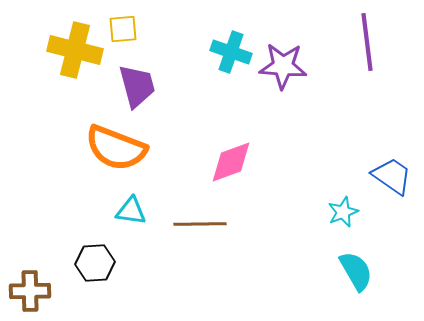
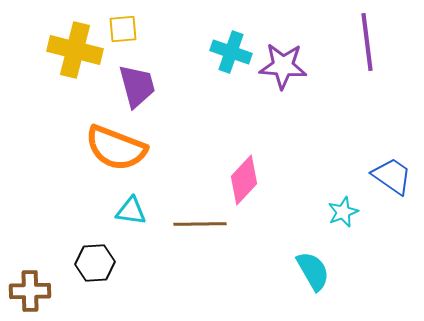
pink diamond: moved 13 px right, 18 px down; rotated 27 degrees counterclockwise
cyan semicircle: moved 43 px left
